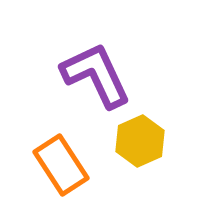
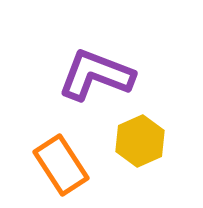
purple L-shape: rotated 44 degrees counterclockwise
